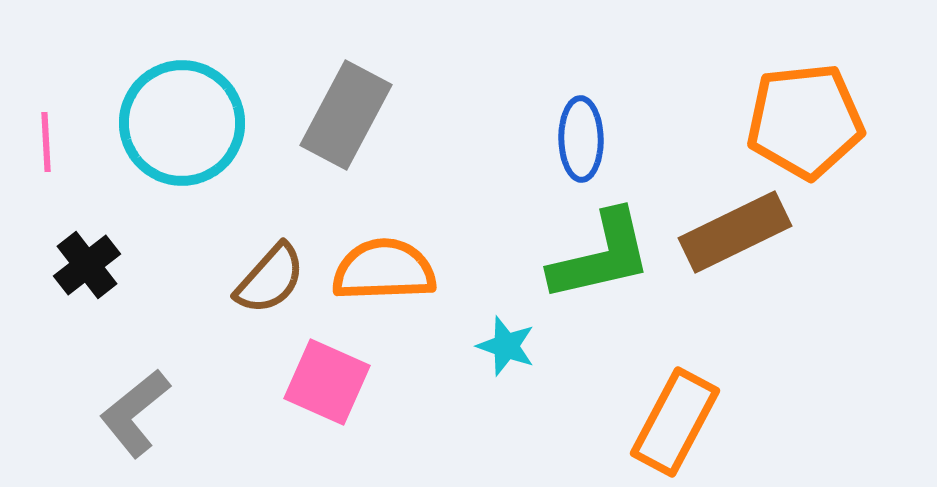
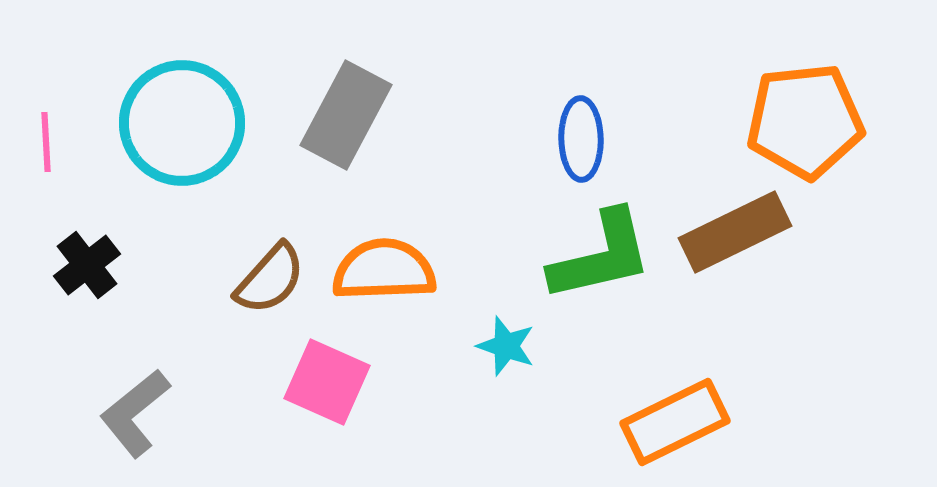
orange rectangle: rotated 36 degrees clockwise
